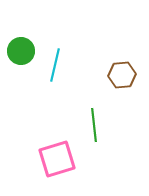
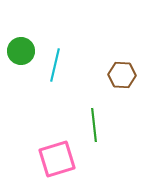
brown hexagon: rotated 8 degrees clockwise
